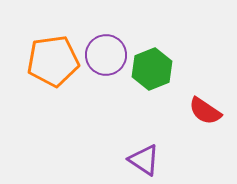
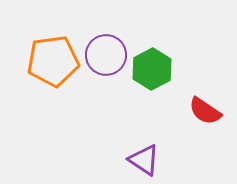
green hexagon: rotated 6 degrees counterclockwise
